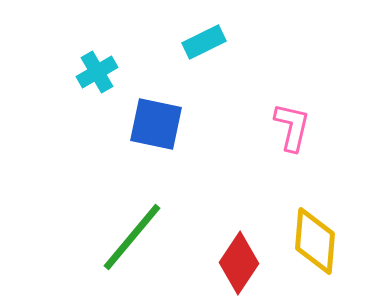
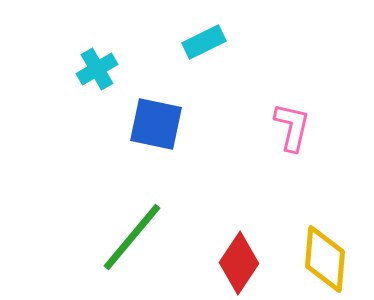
cyan cross: moved 3 px up
yellow diamond: moved 10 px right, 18 px down
